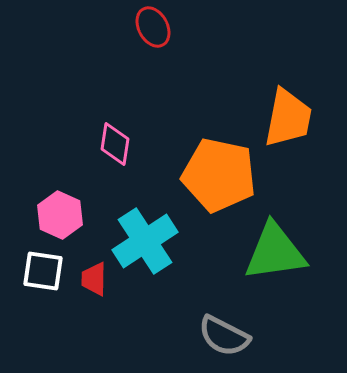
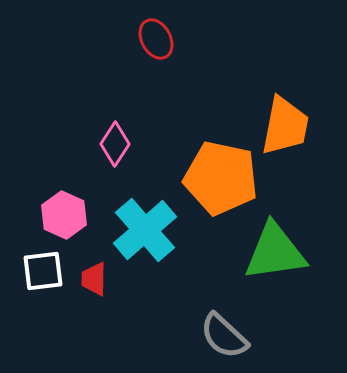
red ellipse: moved 3 px right, 12 px down
orange trapezoid: moved 3 px left, 8 px down
pink diamond: rotated 24 degrees clockwise
orange pentagon: moved 2 px right, 3 px down
pink hexagon: moved 4 px right
cyan cross: moved 11 px up; rotated 8 degrees counterclockwise
white square: rotated 15 degrees counterclockwise
gray semicircle: rotated 16 degrees clockwise
